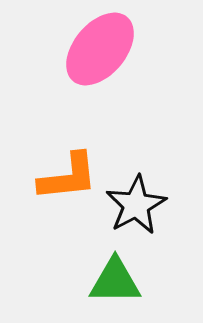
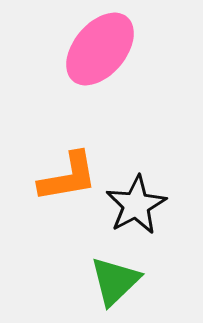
orange L-shape: rotated 4 degrees counterclockwise
green triangle: rotated 44 degrees counterclockwise
